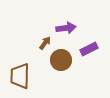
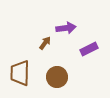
brown circle: moved 4 px left, 17 px down
brown trapezoid: moved 3 px up
